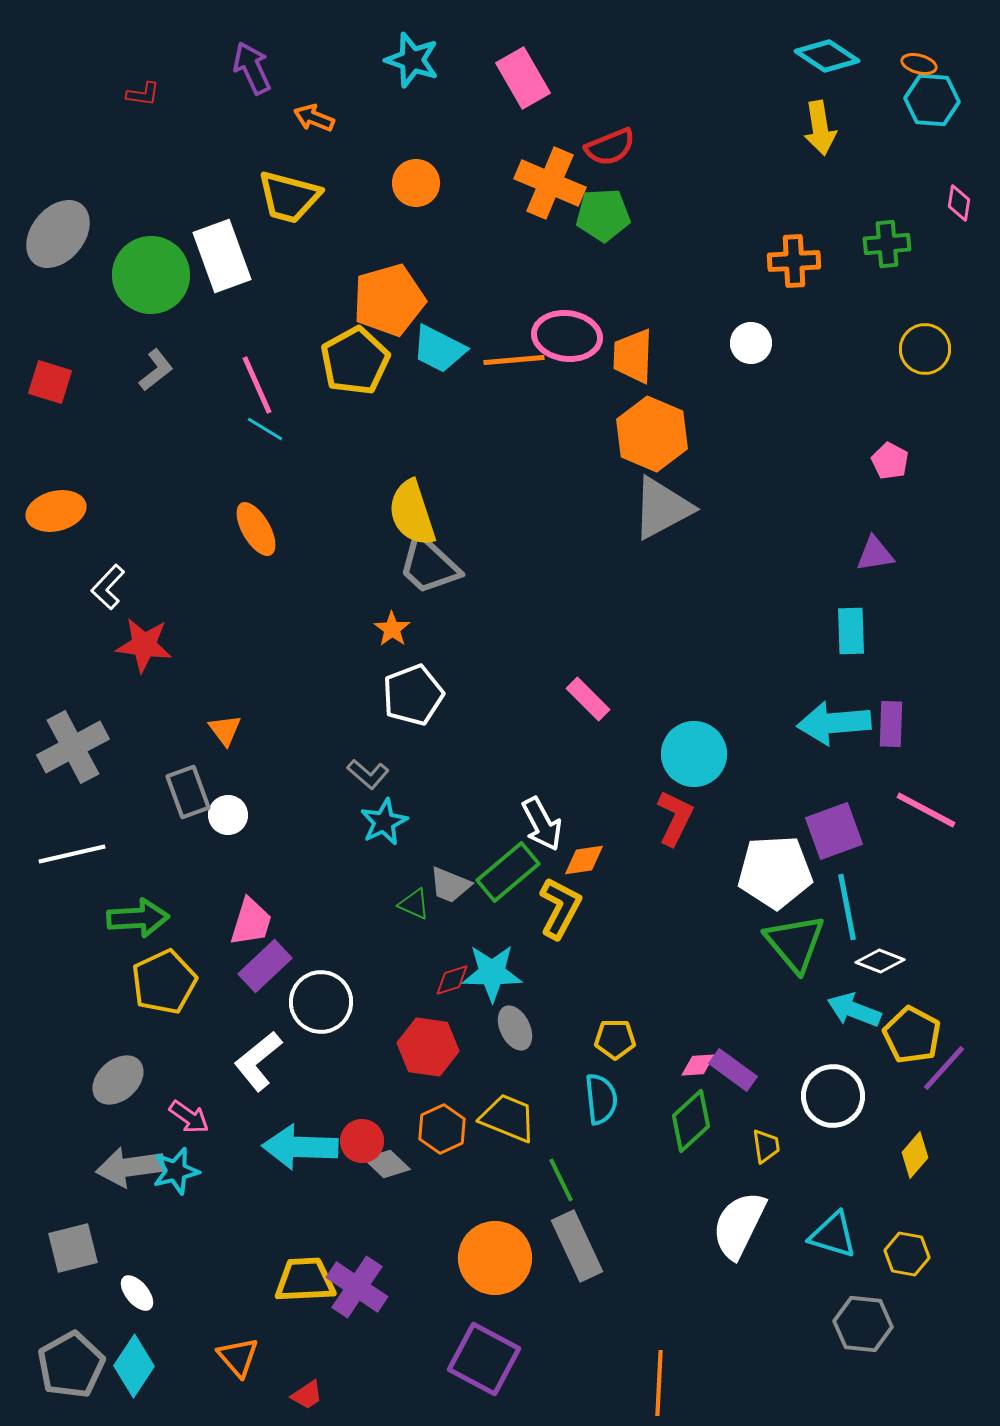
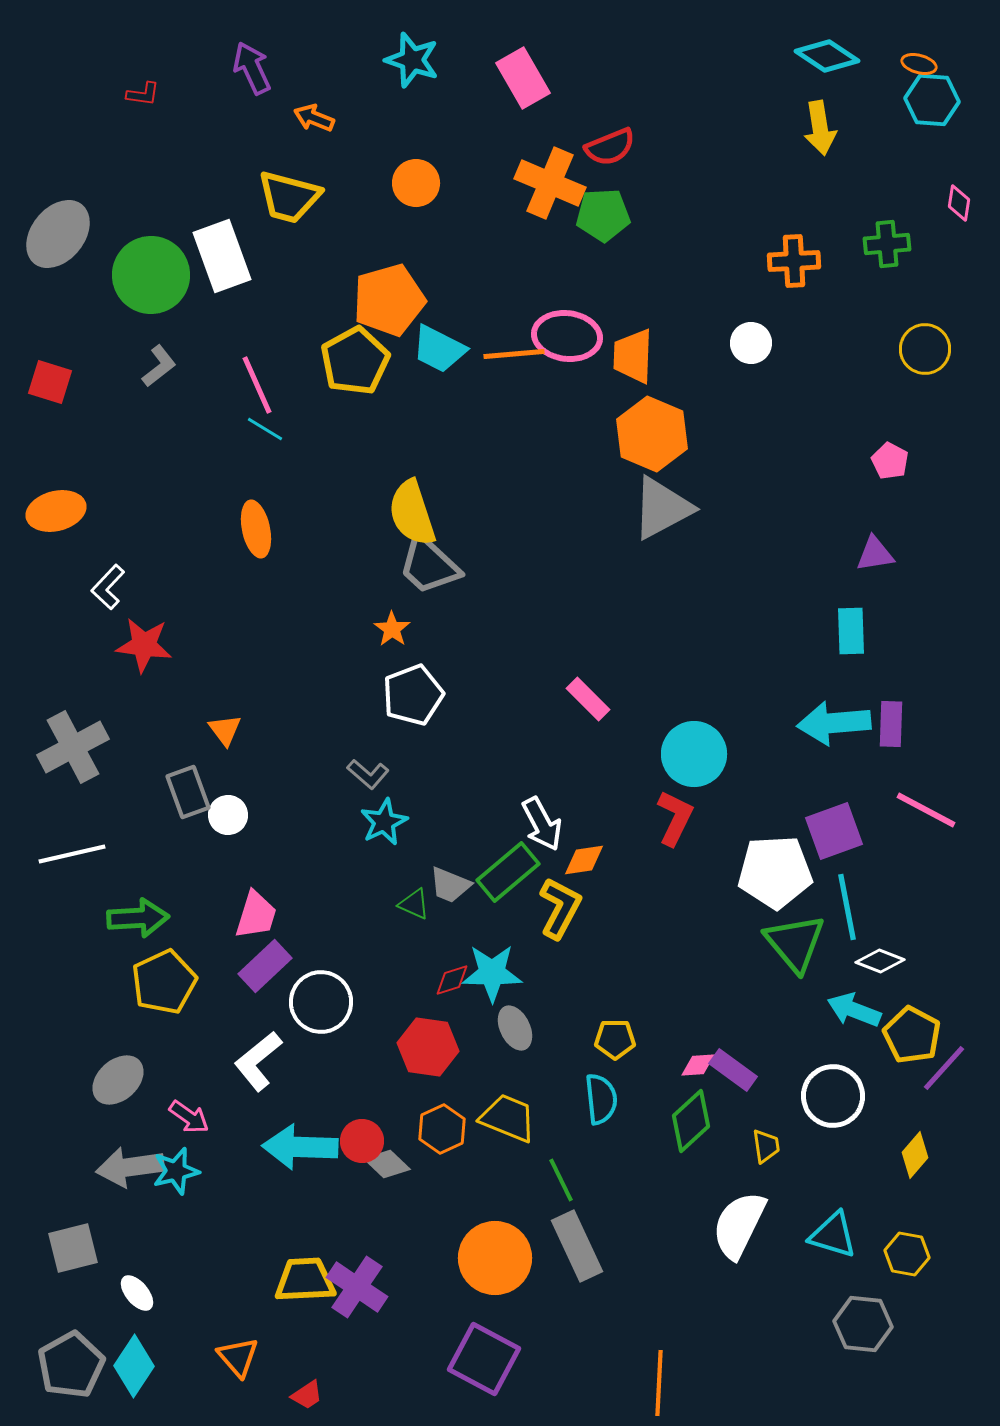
orange line at (514, 360): moved 6 px up
gray L-shape at (156, 370): moved 3 px right, 4 px up
orange ellipse at (256, 529): rotated 18 degrees clockwise
pink trapezoid at (251, 922): moved 5 px right, 7 px up
